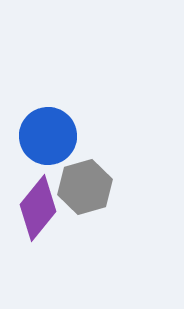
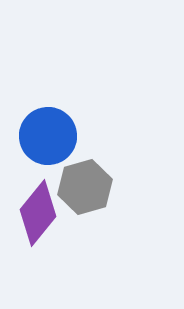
purple diamond: moved 5 px down
